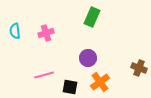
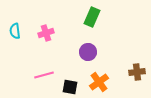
purple circle: moved 6 px up
brown cross: moved 2 px left, 4 px down; rotated 28 degrees counterclockwise
orange cross: moved 1 px left
